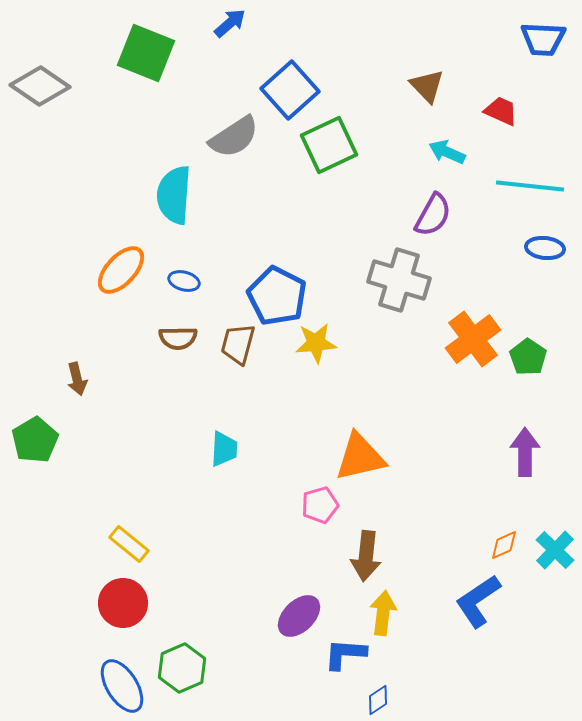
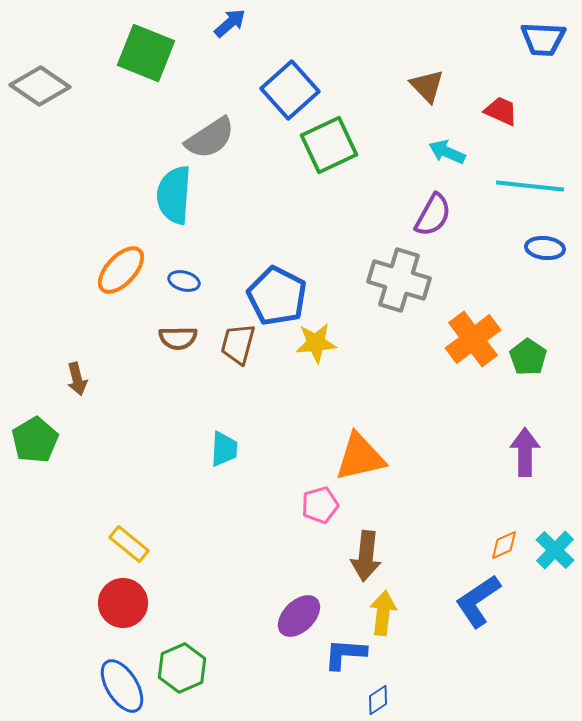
gray semicircle at (234, 137): moved 24 px left, 1 px down
